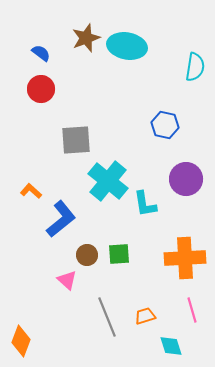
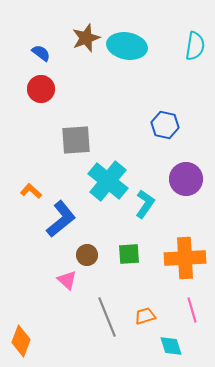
cyan semicircle: moved 21 px up
cyan L-shape: rotated 136 degrees counterclockwise
green square: moved 10 px right
